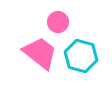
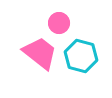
pink circle: moved 1 px right, 1 px down
